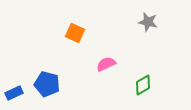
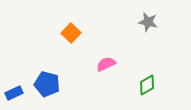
orange square: moved 4 px left; rotated 18 degrees clockwise
green diamond: moved 4 px right
